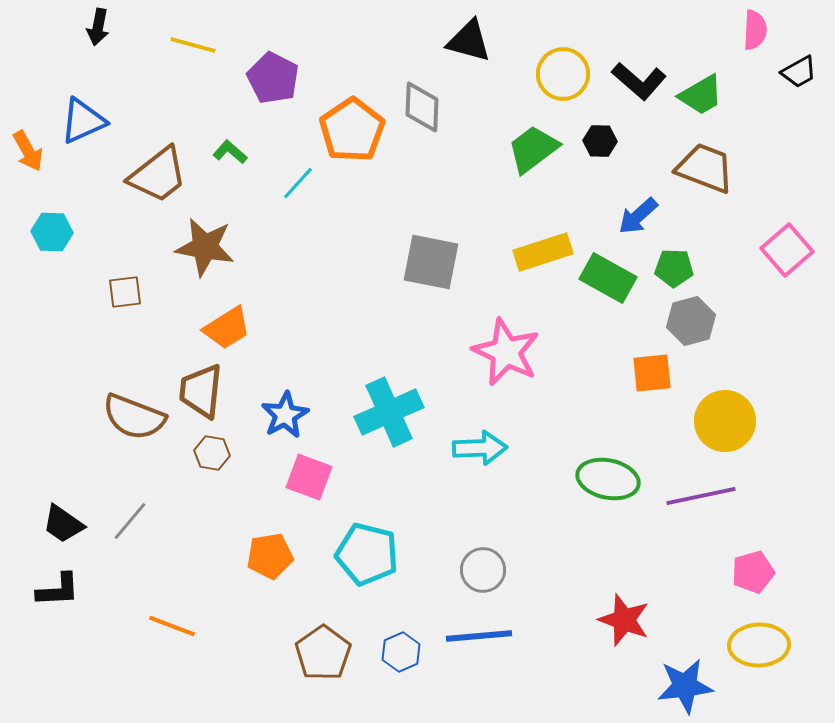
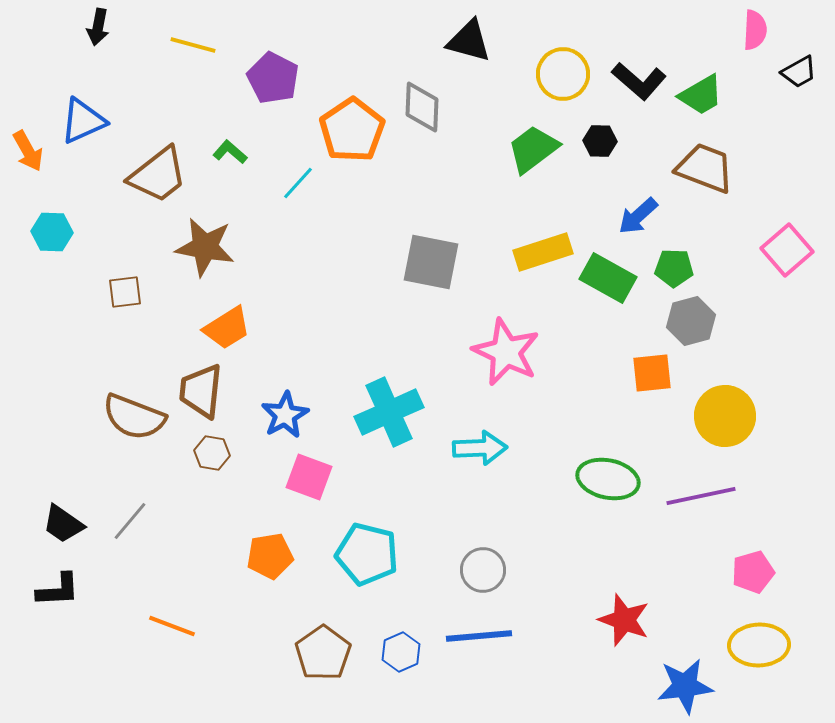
yellow circle at (725, 421): moved 5 px up
